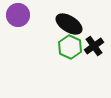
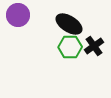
green hexagon: rotated 25 degrees counterclockwise
